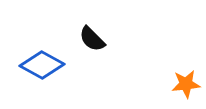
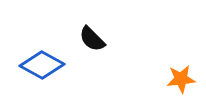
orange star: moved 5 px left, 5 px up
